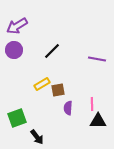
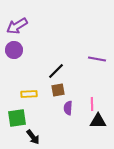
black line: moved 4 px right, 20 px down
yellow rectangle: moved 13 px left, 10 px down; rotated 28 degrees clockwise
green square: rotated 12 degrees clockwise
black arrow: moved 4 px left
